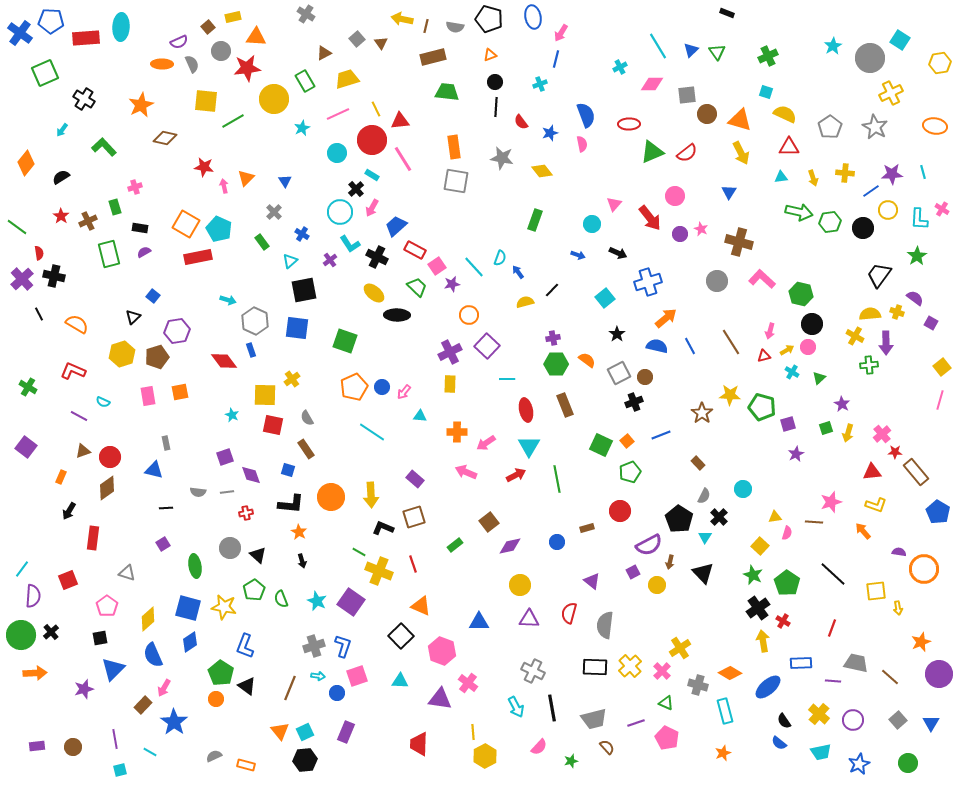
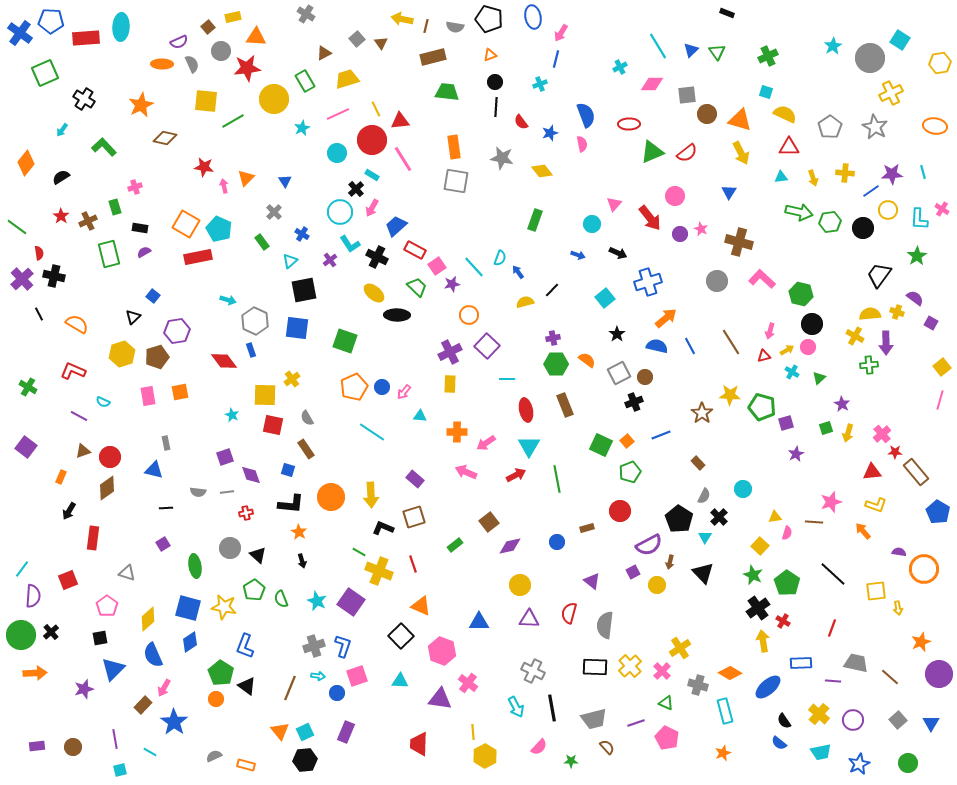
purple square at (788, 424): moved 2 px left, 1 px up
green star at (571, 761): rotated 16 degrees clockwise
